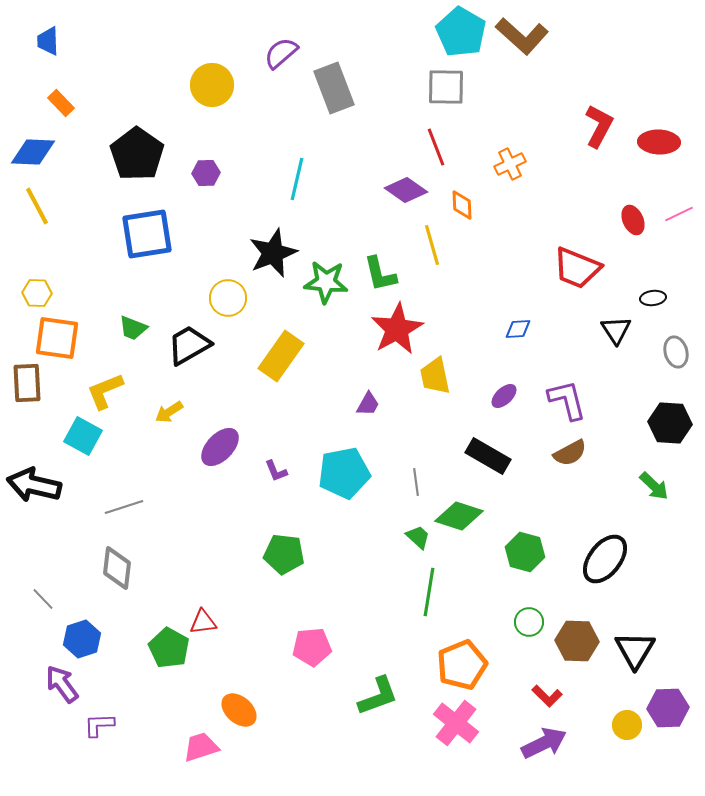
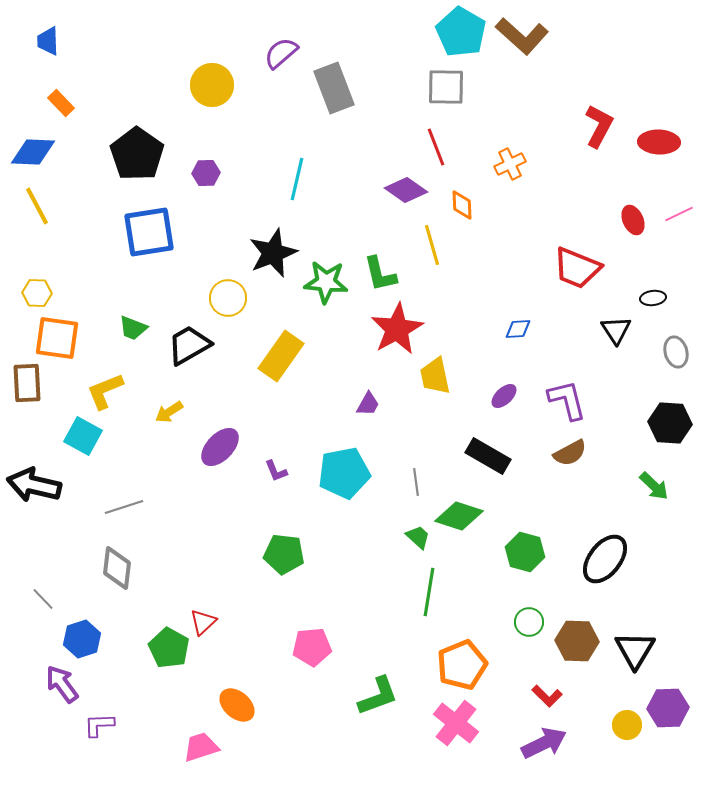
blue square at (147, 234): moved 2 px right, 2 px up
red triangle at (203, 622): rotated 36 degrees counterclockwise
orange ellipse at (239, 710): moved 2 px left, 5 px up
